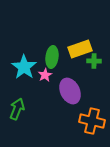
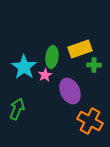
green cross: moved 4 px down
orange cross: moved 2 px left; rotated 15 degrees clockwise
